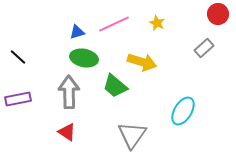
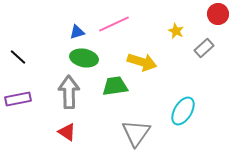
yellow star: moved 19 px right, 8 px down
green trapezoid: rotated 132 degrees clockwise
gray triangle: moved 4 px right, 2 px up
